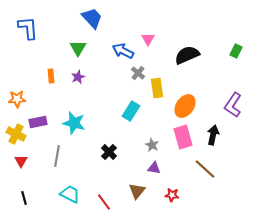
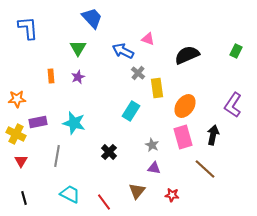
pink triangle: rotated 40 degrees counterclockwise
